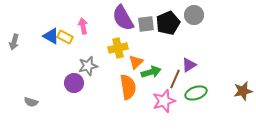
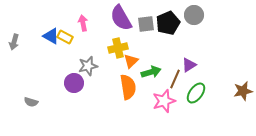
purple semicircle: moved 2 px left
pink arrow: moved 3 px up
orange triangle: moved 5 px left, 1 px up
green ellipse: rotated 35 degrees counterclockwise
